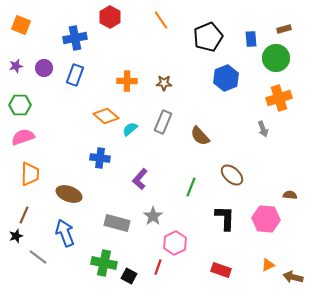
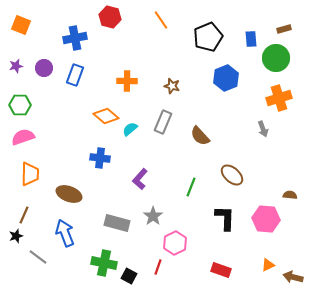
red hexagon at (110, 17): rotated 15 degrees counterclockwise
brown star at (164, 83): moved 8 px right, 3 px down; rotated 14 degrees clockwise
